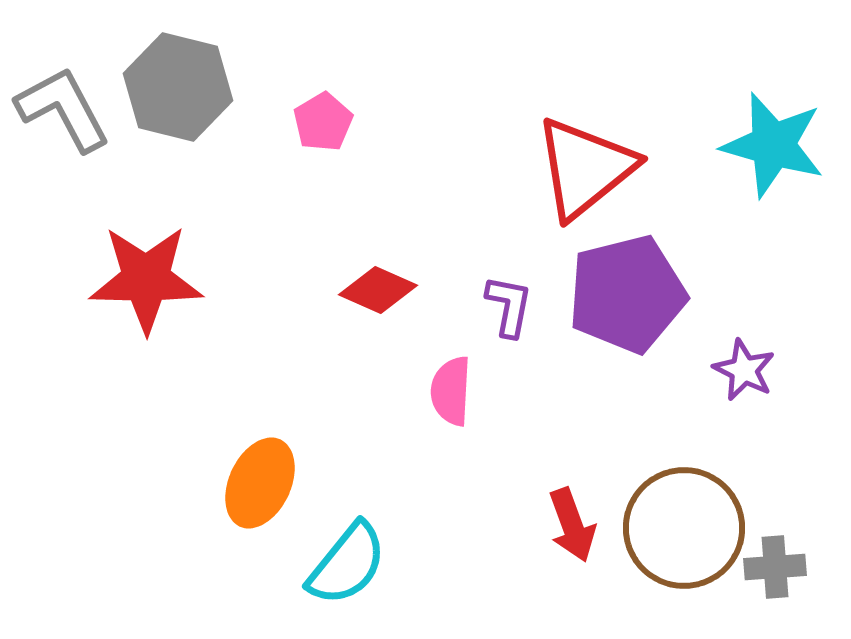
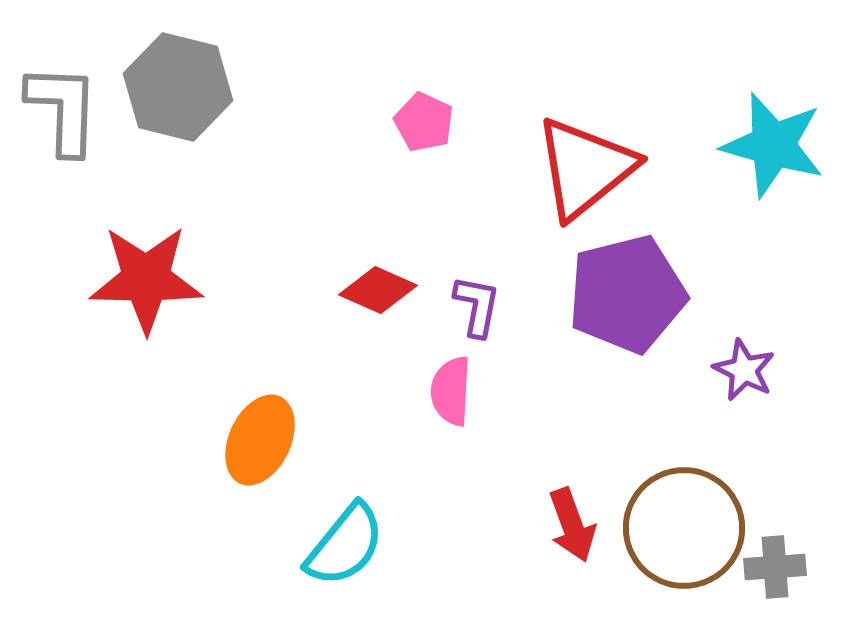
gray L-shape: rotated 30 degrees clockwise
pink pentagon: moved 101 px right; rotated 16 degrees counterclockwise
purple L-shape: moved 32 px left
orange ellipse: moved 43 px up
cyan semicircle: moved 2 px left, 19 px up
